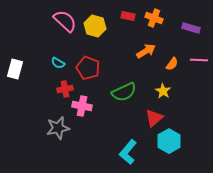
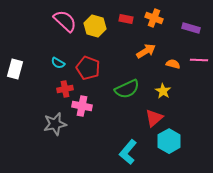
red rectangle: moved 2 px left, 3 px down
orange semicircle: moved 1 px right; rotated 112 degrees counterclockwise
green semicircle: moved 3 px right, 3 px up
gray star: moved 3 px left, 4 px up
